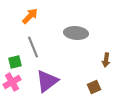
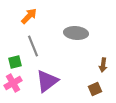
orange arrow: moved 1 px left
gray line: moved 1 px up
brown arrow: moved 3 px left, 5 px down
pink cross: moved 1 px right, 1 px down
brown square: moved 1 px right, 2 px down
